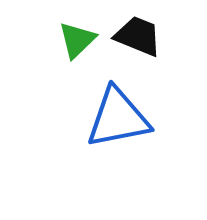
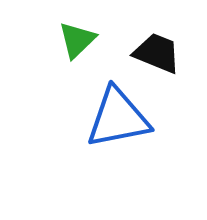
black trapezoid: moved 19 px right, 17 px down
